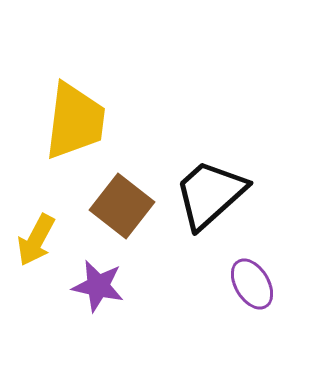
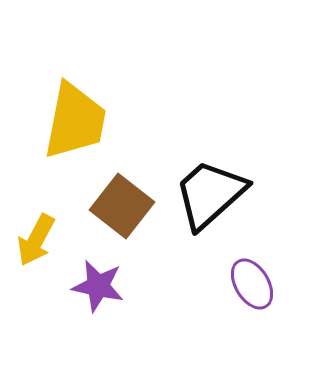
yellow trapezoid: rotated 4 degrees clockwise
